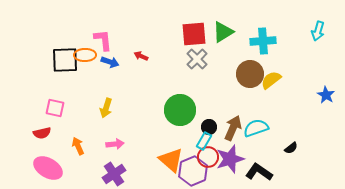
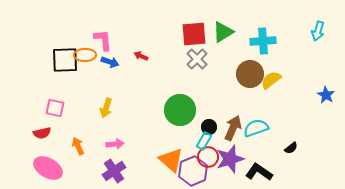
purple cross: moved 3 px up
